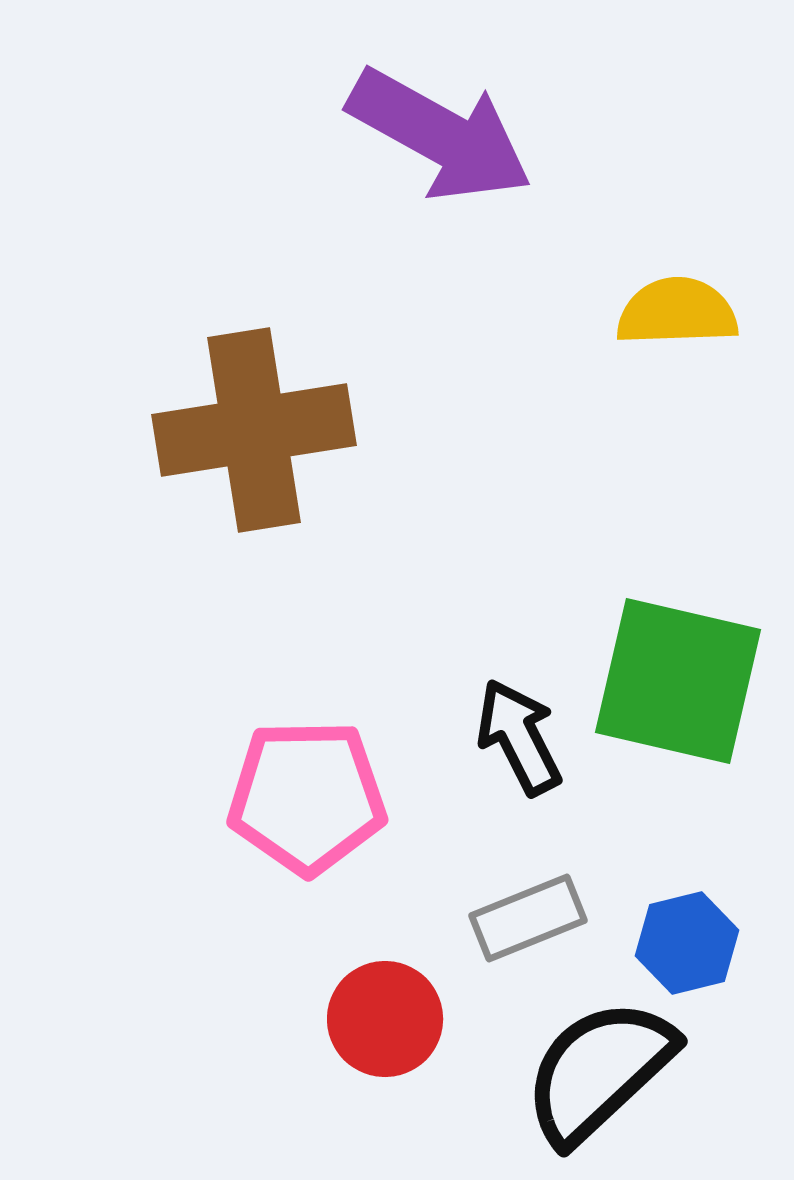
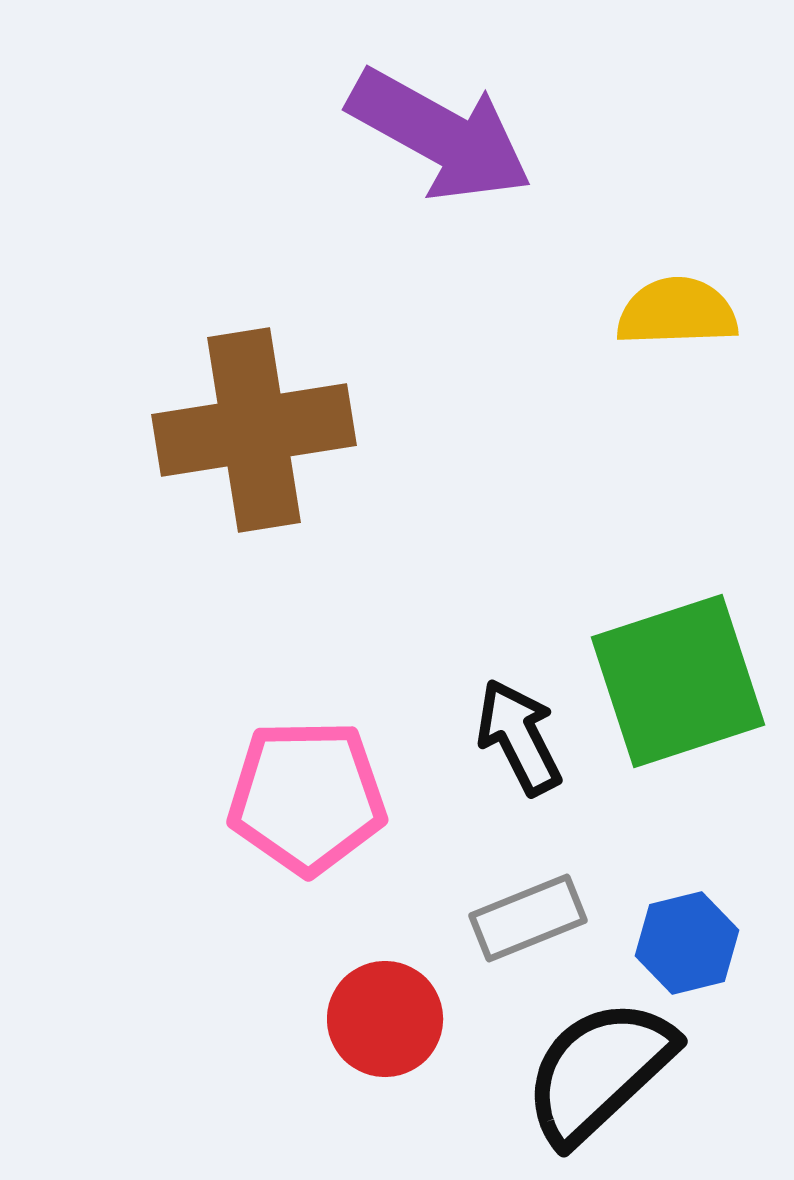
green square: rotated 31 degrees counterclockwise
